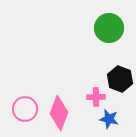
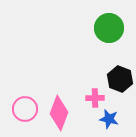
pink cross: moved 1 px left, 1 px down
